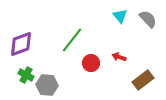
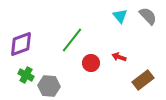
gray semicircle: moved 3 px up
gray hexagon: moved 2 px right, 1 px down
